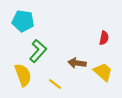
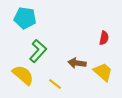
cyan pentagon: moved 2 px right, 3 px up
yellow semicircle: rotated 30 degrees counterclockwise
